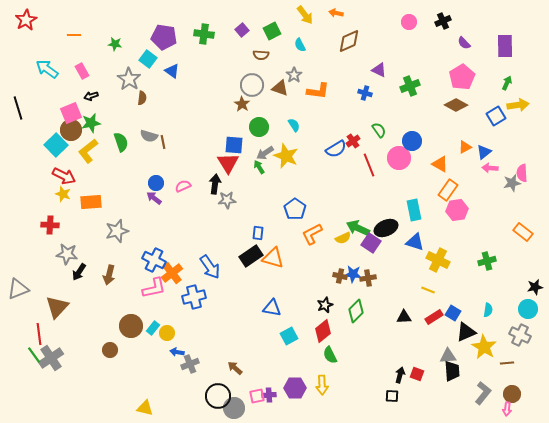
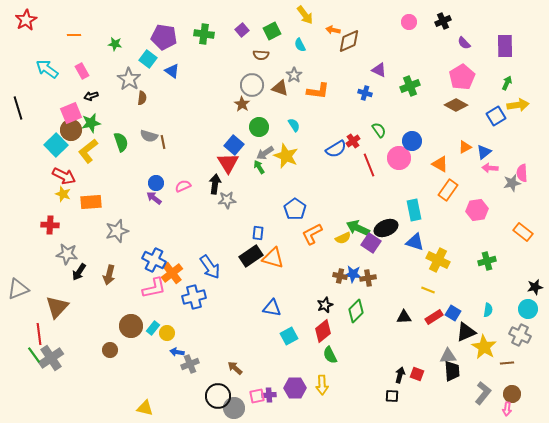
orange arrow at (336, 13): moved 3 px left, 17 px down
blue square at (234, 145): rotated 36 degrees clockwise
pink hexagon at (457, 210): moved 20 px right
